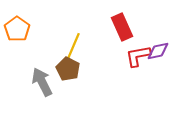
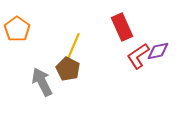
red L-shape: rotated 24 degrees counterclockwise
